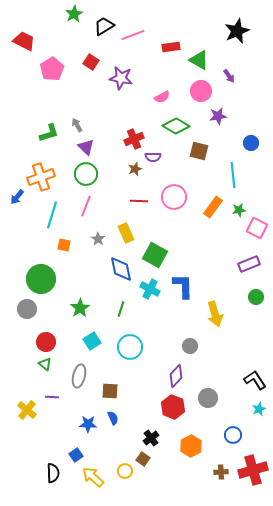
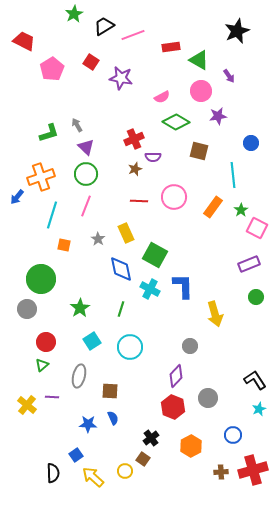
green diamond at (176, 126): moved 4 px up
green star at (239, 210): moved 2 px right; rotated 24 degrees counterclockwise
green triangle at (45, 364): moved 3 px left, 1 px down; rotated 40 degrees clockwise
yellow cross at (27, 410): moved 5 px up
